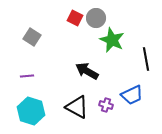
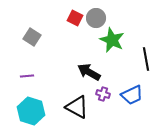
black arrow: moved 2 px right, 1 px down
purple cross: moved 3 px left, 11 px up
